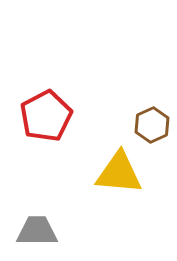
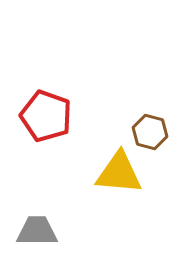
red pentagon: rotated 24 degrees counterclockwise
brown hexagon: moved 2 px left, 7 px down; rotated 20 degrees counterclockwise
